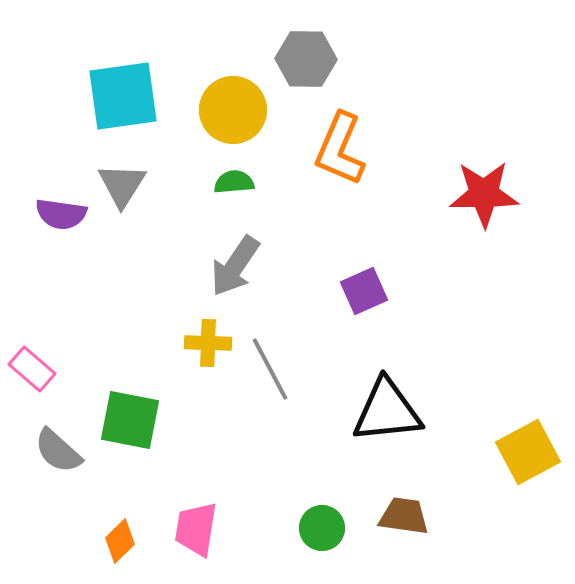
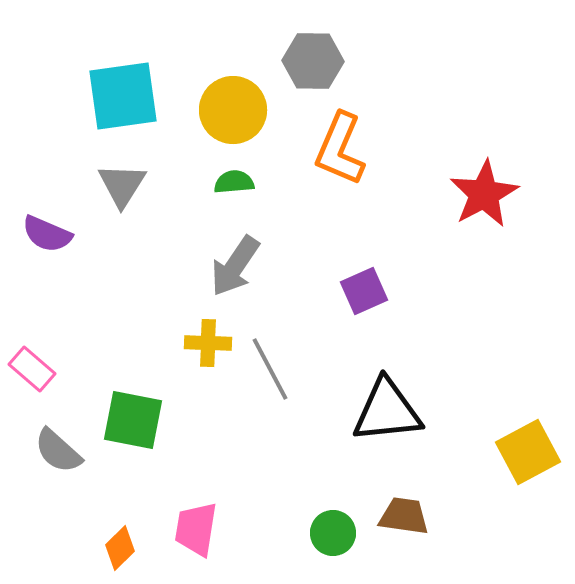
gray hexagon: moved 7 px right, 2 px down
red star: rotated 28 degrees counterclockwise
purple semicircle: moved 14 px left, 20 px down; rotated 15 degrees clockwise
green square: moved 3 px right
green circle: moved 11 px right, 5 px down
orange diamond: moved 7 px down
